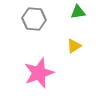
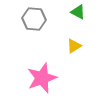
green triangle: rotated 35 degrees clockwise
pink star: moved 3 px right, 5 px down
